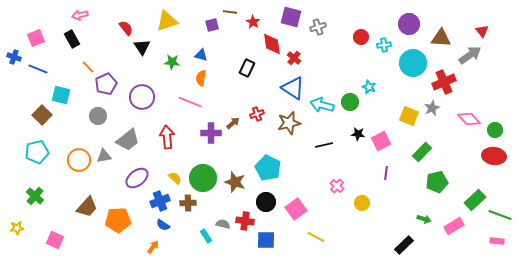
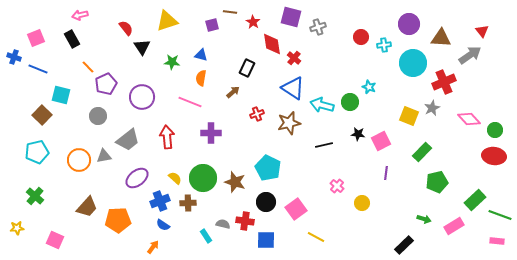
brown arrow at (233, 123): moved 31 px up
